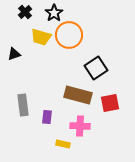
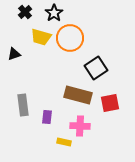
orange circle: moved 1 px right, 3 px down
yellow rectangle: moved 1 px right, 2 px up
